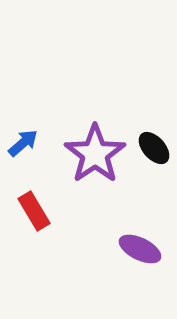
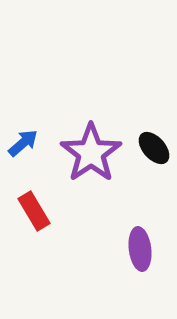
purple star: moved 4 px left, 1 px up
purple ellipse: rotated 57 degrees clockwise
